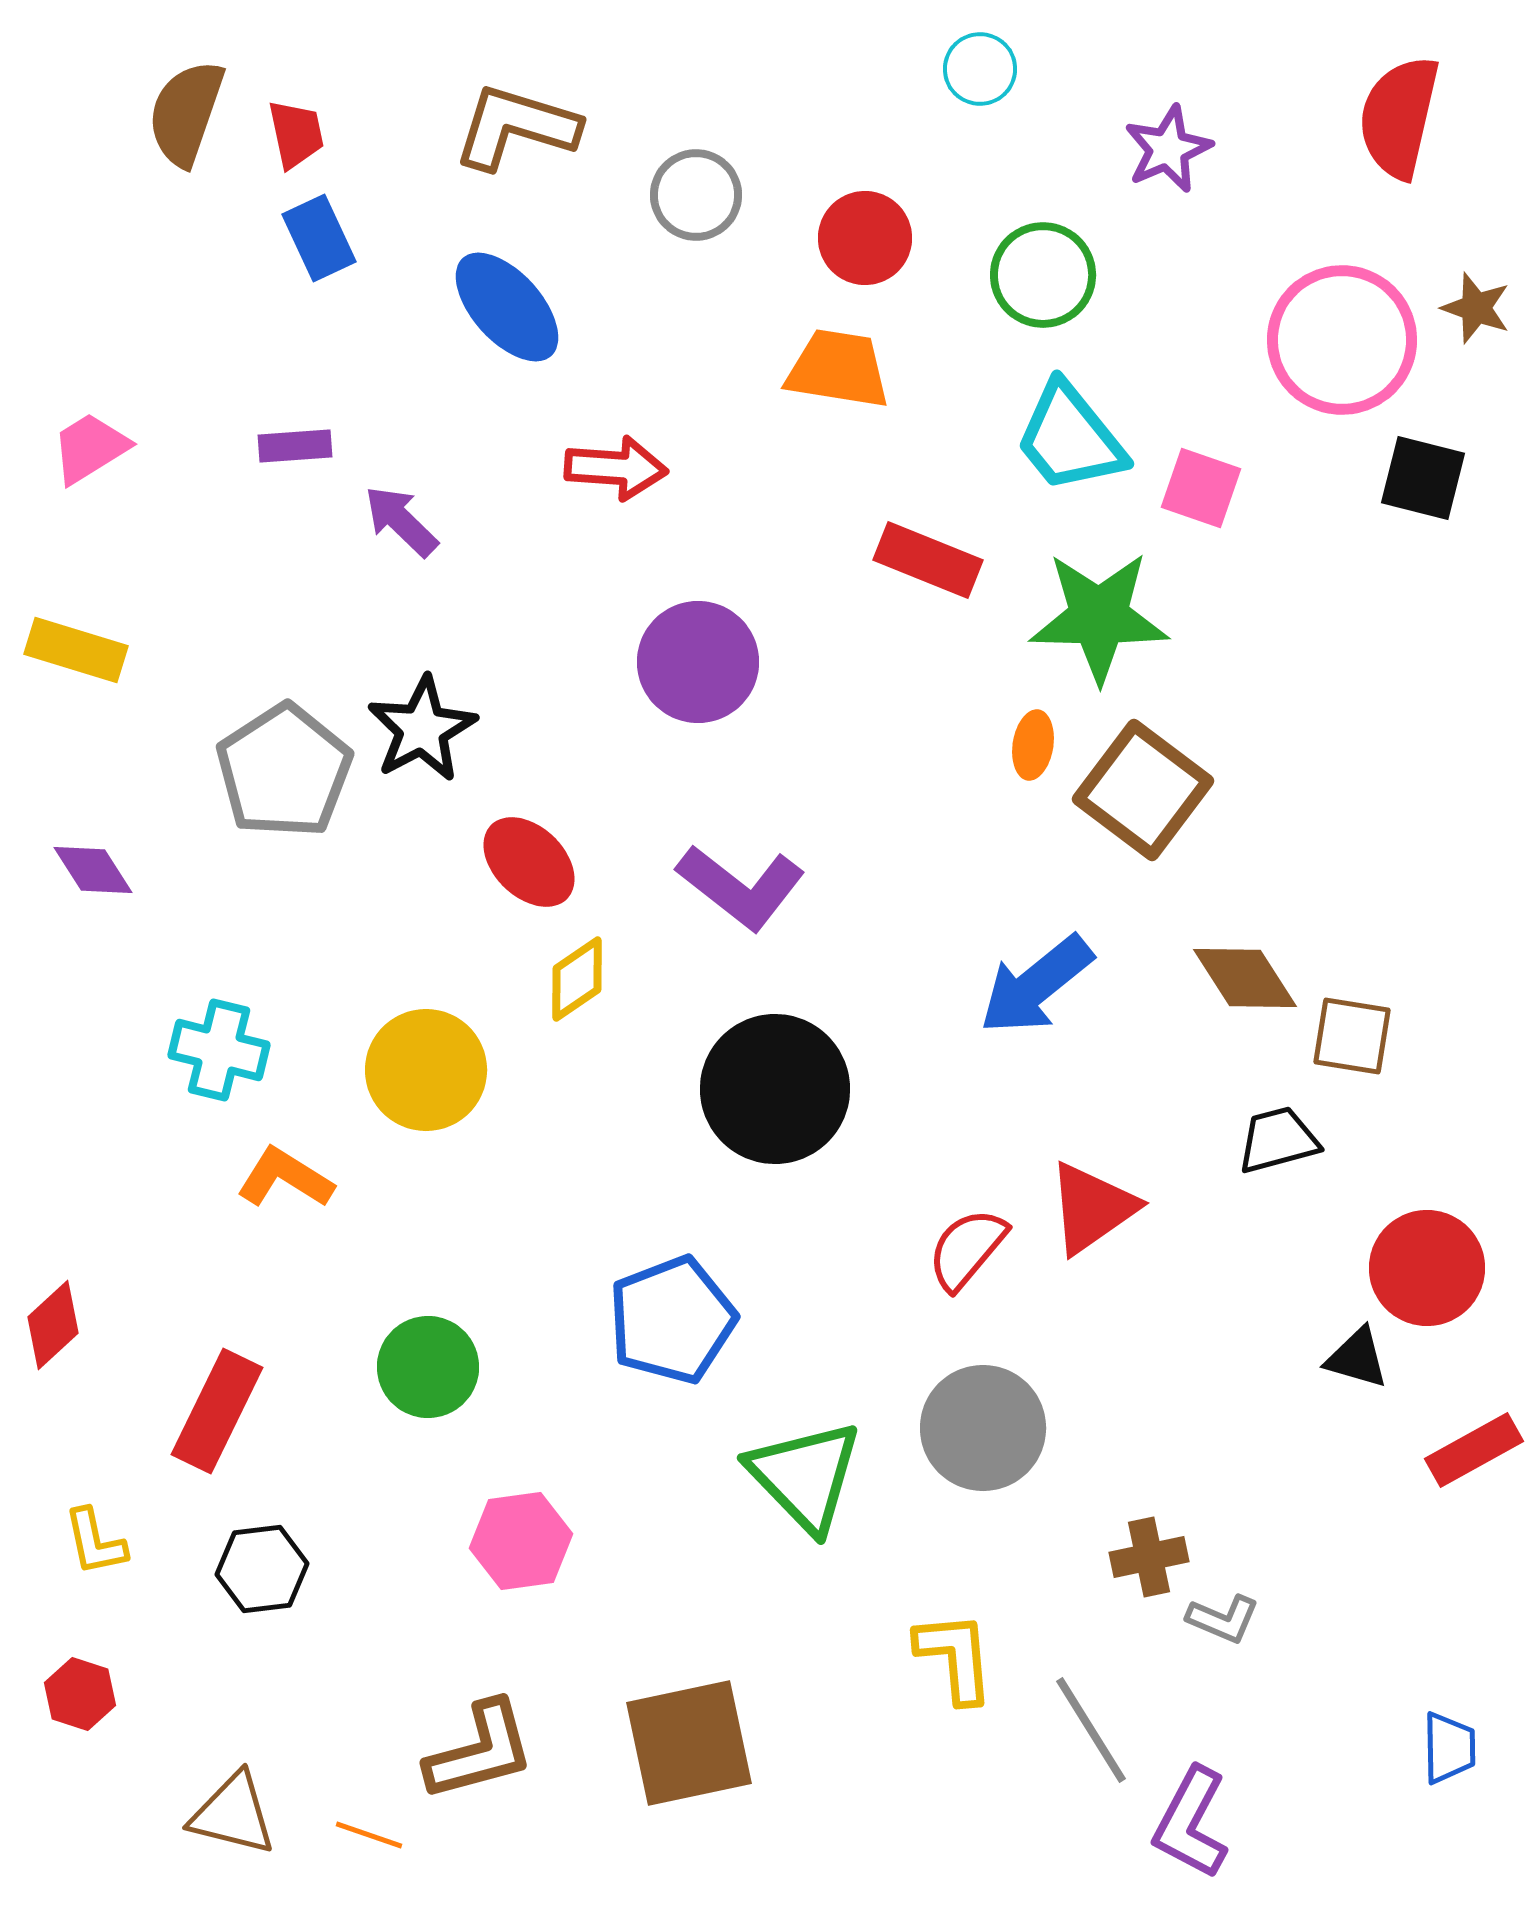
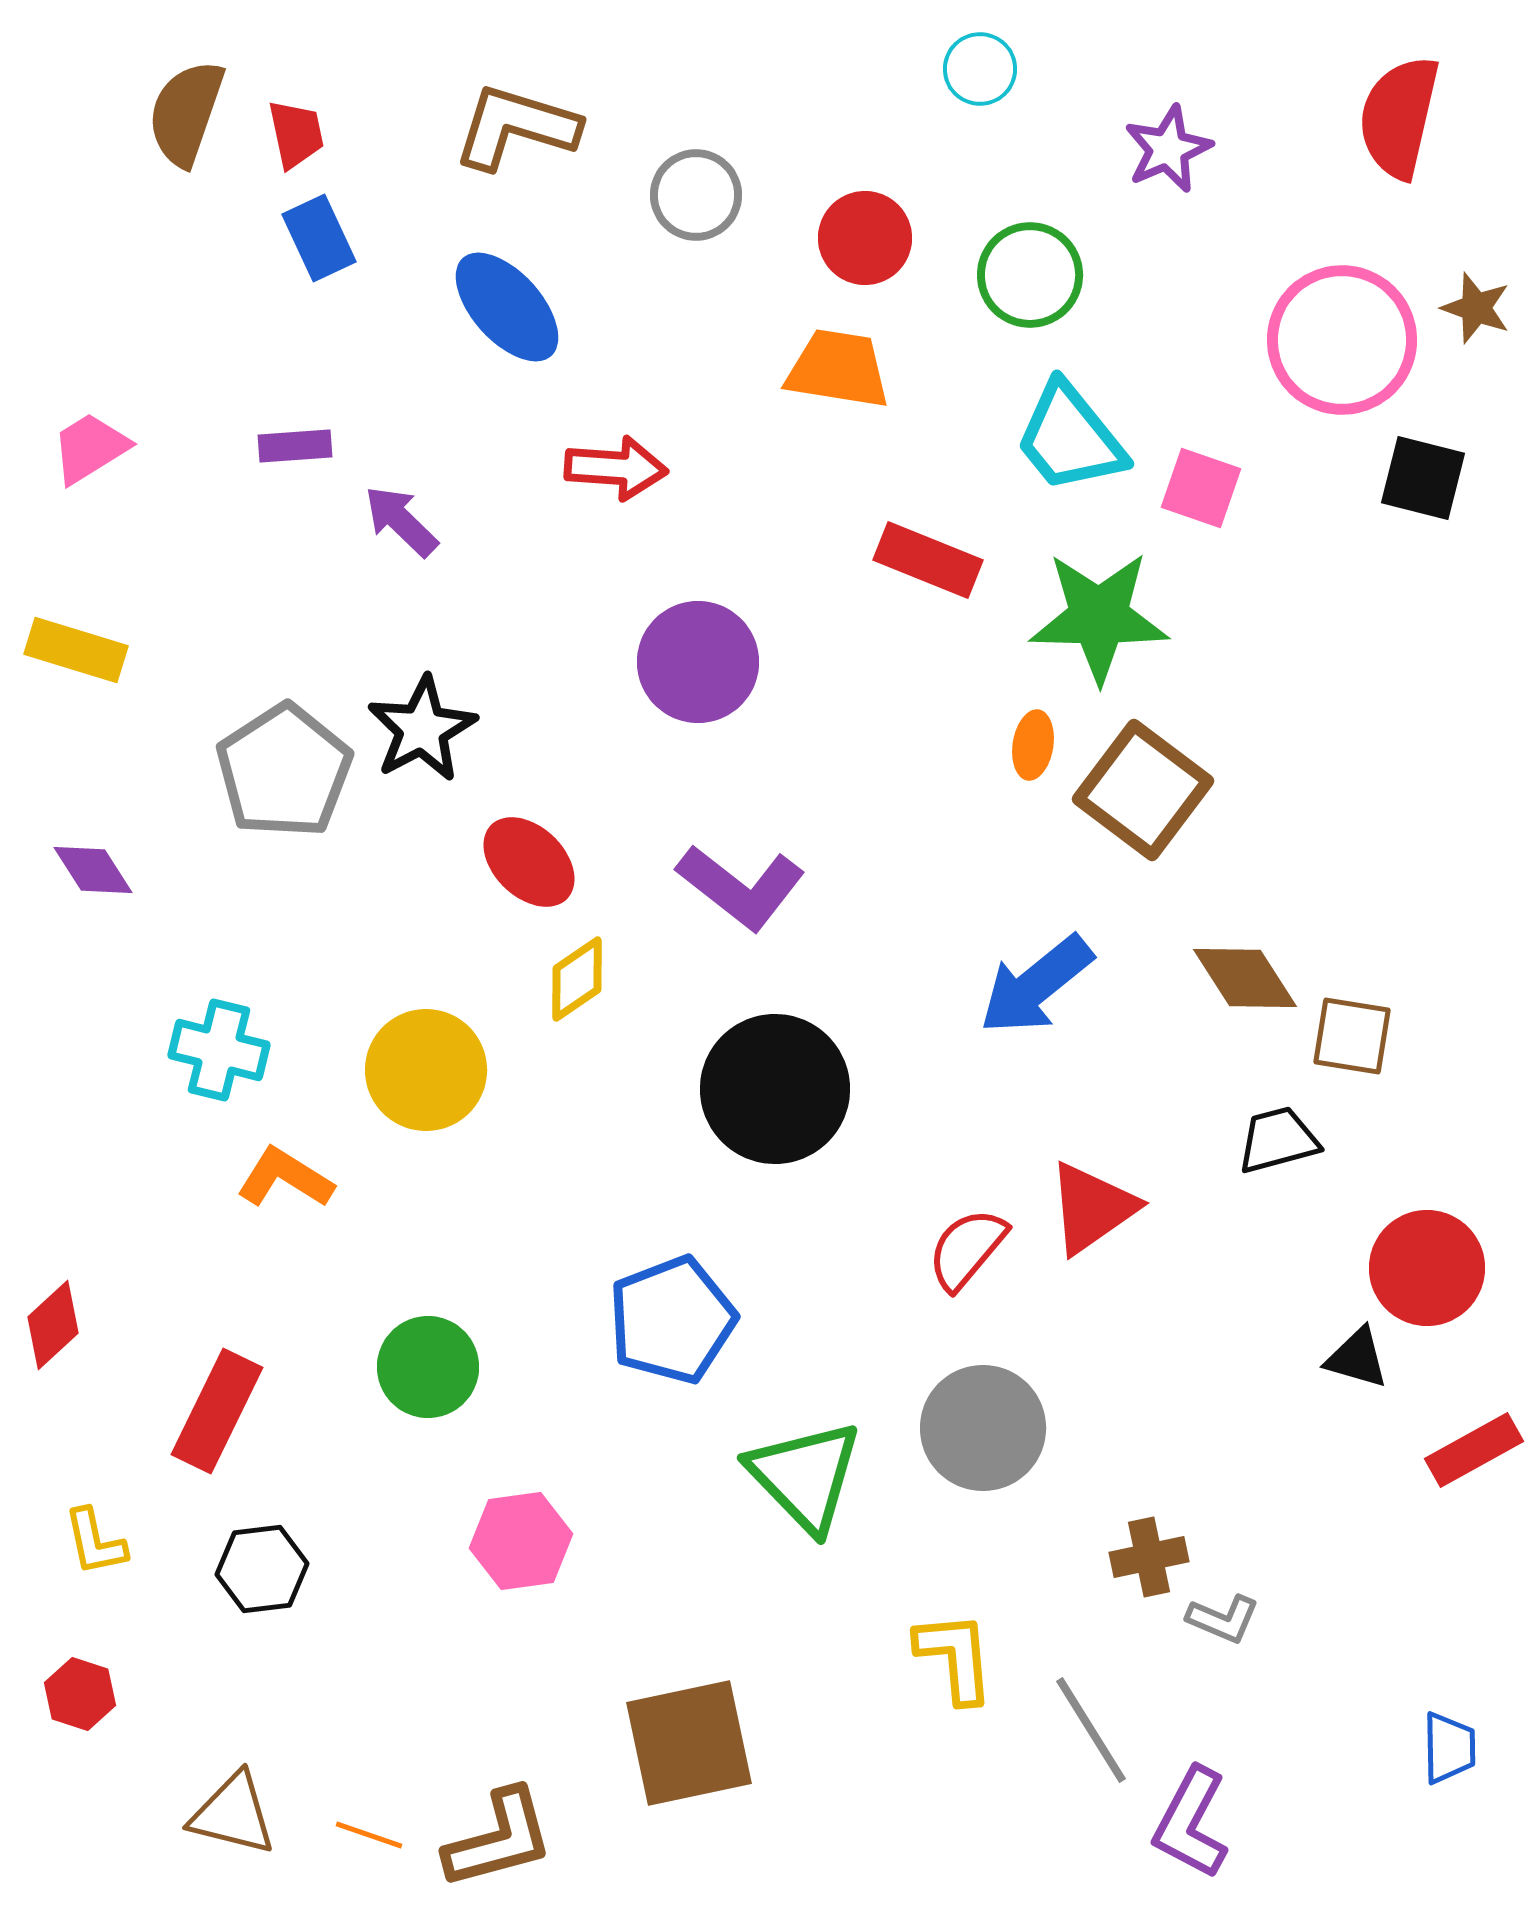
green circle at (1043, 275): moved 13 px left
brown L-shape at (480, 1751): moved 19 px right, 88 px down
